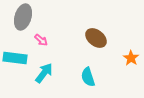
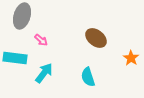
gray ellipse: moved 1 px left, 1 px up
